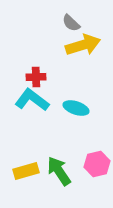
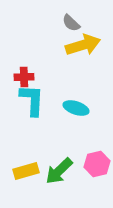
red cross: moved 12 px left
cyan L-shape: rotated 56 degrees clockwise
green arrow: rotated 100 degrees counterclockwise
